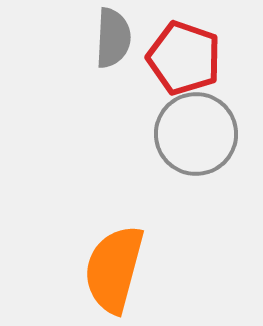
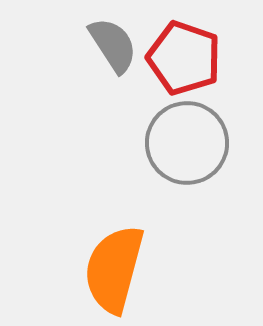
gray semicircle: moved 7 px down; rotated 36 degrees counterclockwise
gray circle: moved 9 px left, 9 px down
